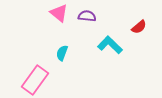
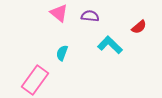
purple semicircle: moved 3 px right
